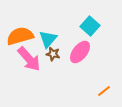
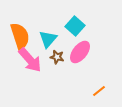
cyan square: moved 15 px left
orange semicircle: rotated 88 degrees clockwise
brown star: moved 4 px right, 3 px down
pink arrow: moved 1 px right, 1 px down
orange line: moved 5 px left
